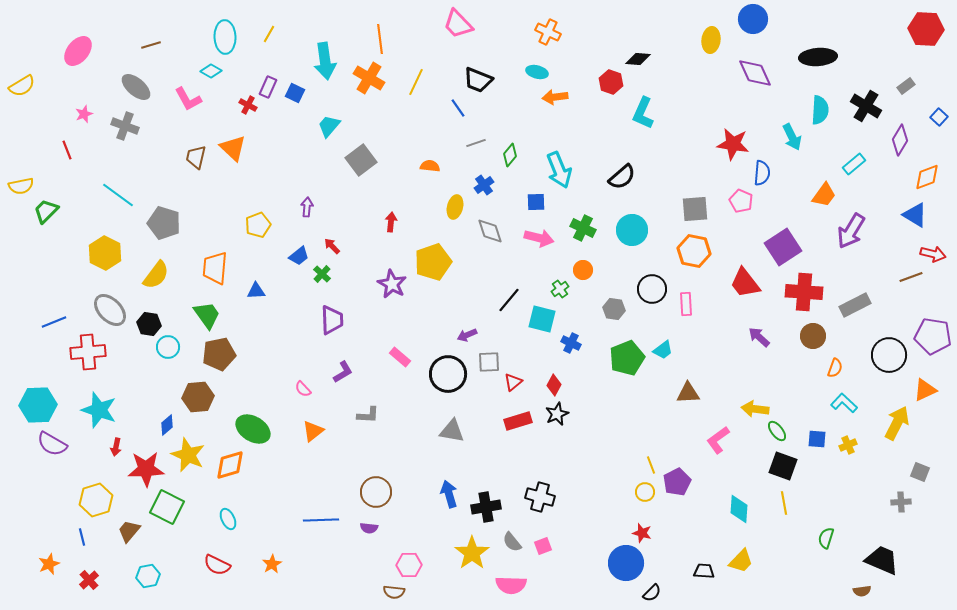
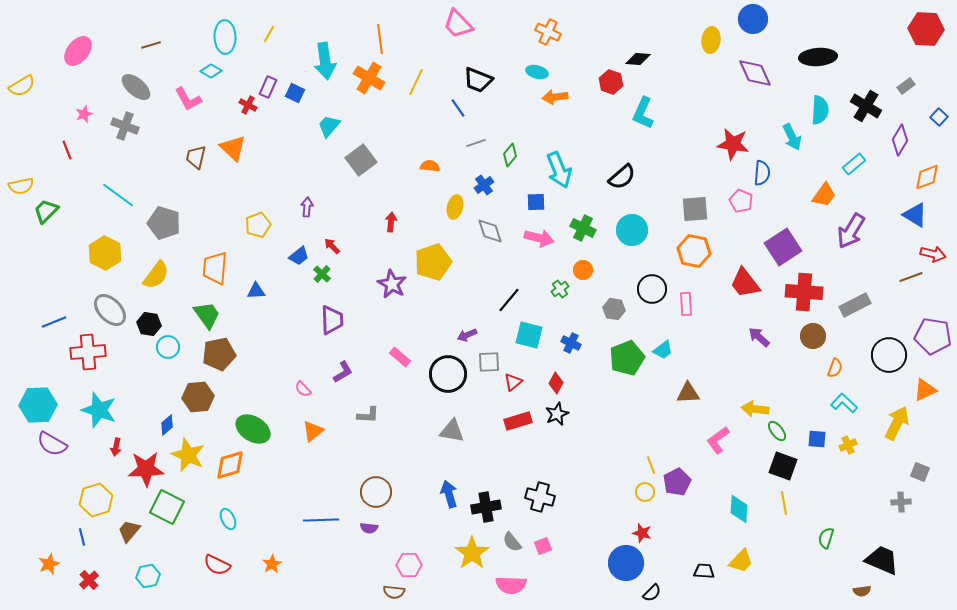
cyan square at (542, 319): moved 13 px left, 16 px down
red diamond at (554, 385): moved 2 px right, 2 px up
